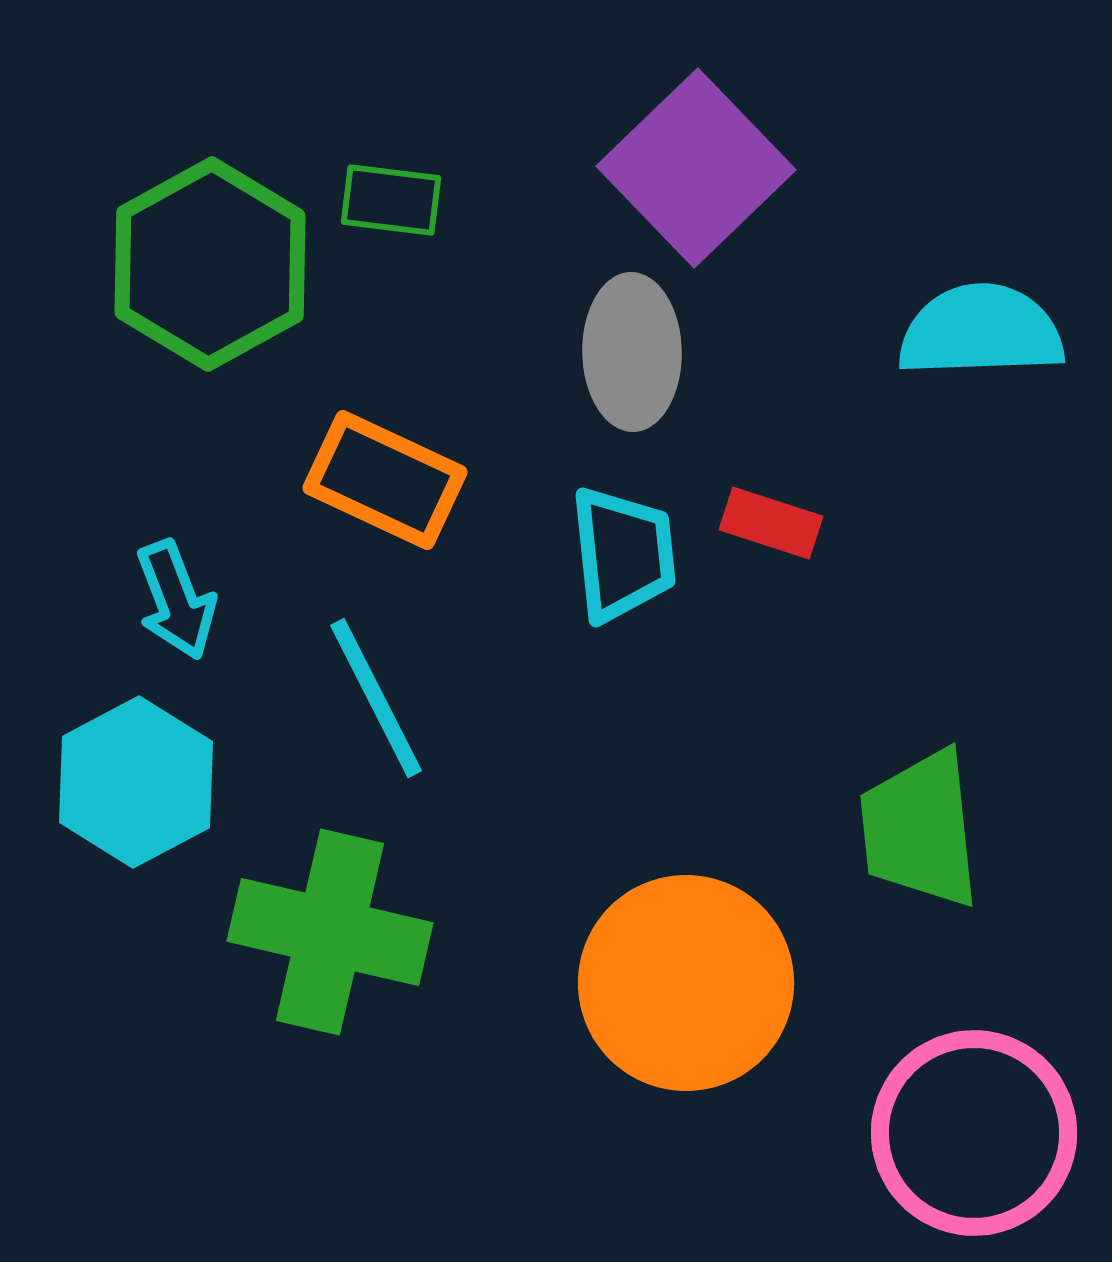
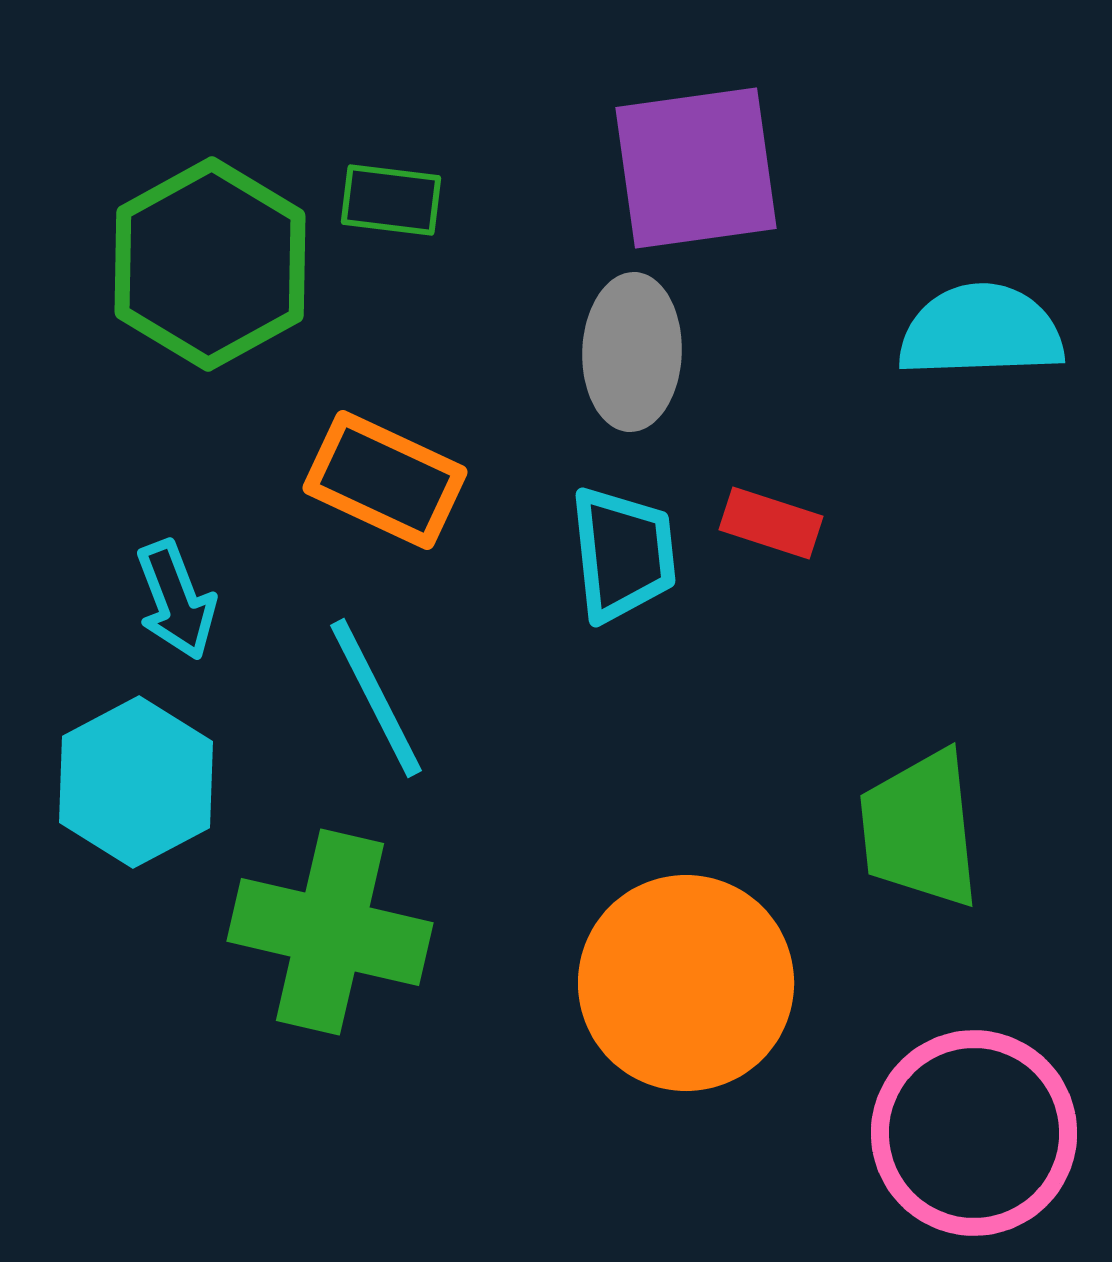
purple square: rotated 36 degrees clockwise
gray ellipse: rotated 3 degrees clockwise
